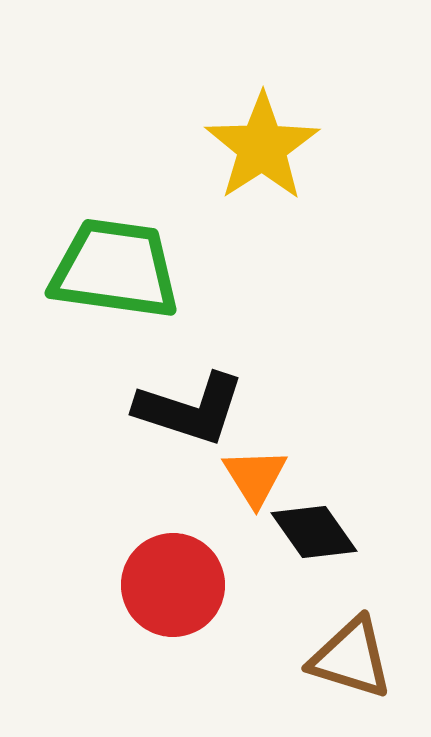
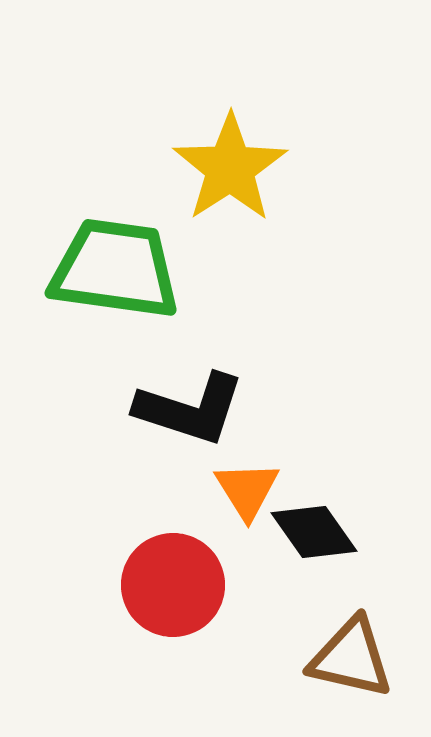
yellow star: moved 32 px left, 21 px down
orange triangle: moved 8 px left, 13 px down
brown triangle: rotated 4 degrees counterclockwise
